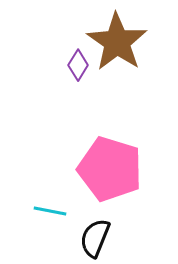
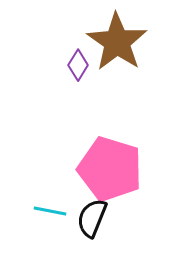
black semicircle: moved 3 px left, 20 px up
